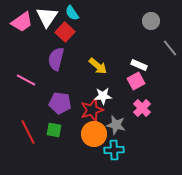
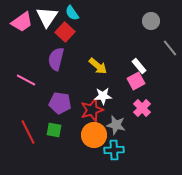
white rectangle: moved 1 px down; rotated 28 degrees clockwise
orange circle: moved 1 px down
